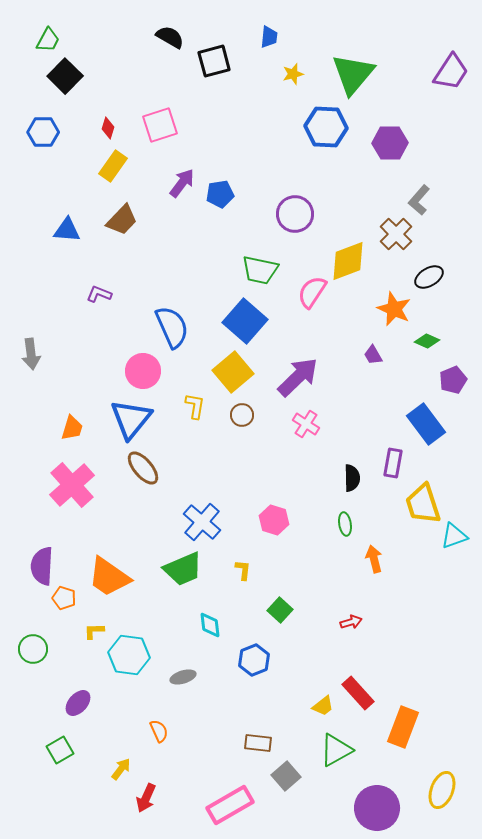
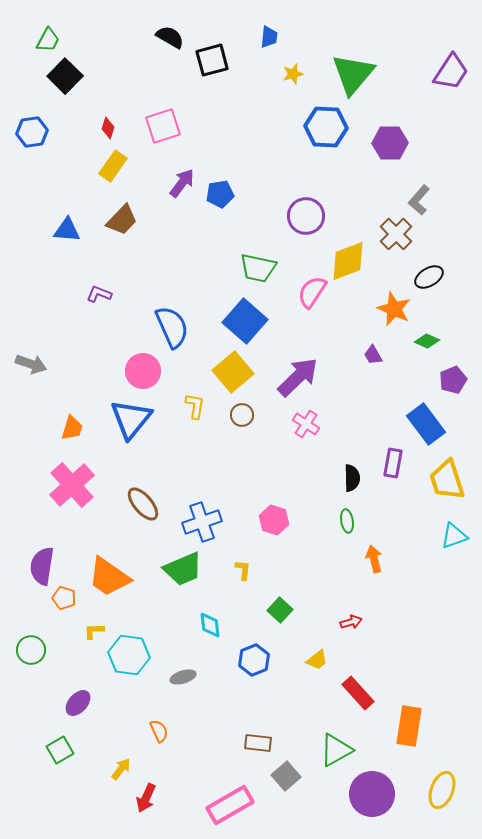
black square at (214, 61): moved 2 px left, 1 px up
pink square at (160, 125): moved 3 px right, 1 px down
blue hexagon at (43, 132): moved 11 px left; rotated 8 degrees counterclockwise
purple circle at (295, 214): moved 11 px right, 2 px down
green trapezoid at (260, 270): moved 2 px left, 2 px up
gray arrow at (31, 354): moved 10 px down; rotated 64 degrees counterclockwise
brown ellipse at (143, 468): moved 36 px down
yellow trapezoid at (423, 504): moved 24 px right, 24 px up
blue cross at (202, 522): rotated 30 degrees clockwise
green ellipse at (345, 524): moved 2 px right, 3 px up
purple semicircle at (42, 566): rotated 6 degrees clockwise
green circle at (33, 649): moved 2 px left, 1 px down
yellow trapezoid at (323, 706): moved 6 px left, 46 px up
orange rectangle at (403, 727): moved 6 px right, 1 px up; rotated 12 degrees counterclockwise
purple circle at (377, 808): moved 5 px left, 14 px up
